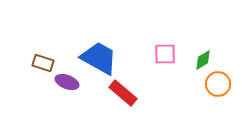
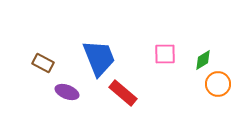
blue trapezoid: rotated 39 degrees clockwise
brown rectangle: rotated 10 degrees clockwise
purple ellipse: moved 10 px down
